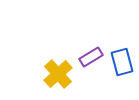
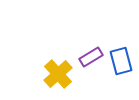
blue rectangle: moved 1 px left, 1 px up
